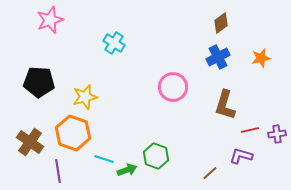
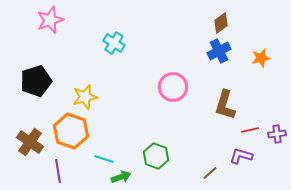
blue cross: moved 1 px right, 6 px up
black pentagon: moved 3 px left, 1 px up; rotated 20 degrees counterclockwise
orange hexagon: moved 2 px left, 2 px up
green arrow: moved 6 px left, 7 px down
